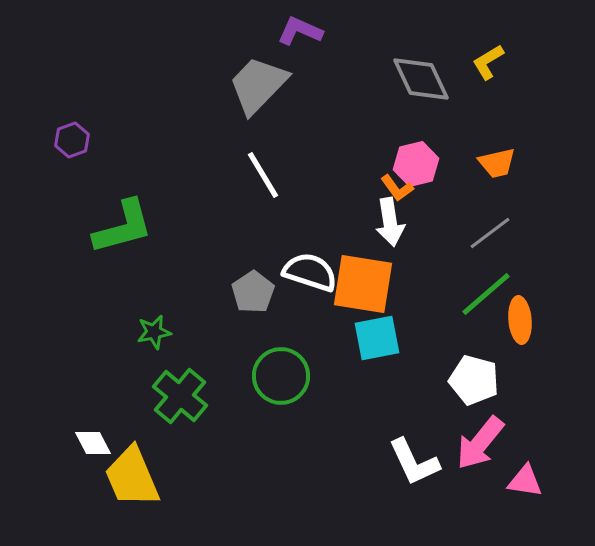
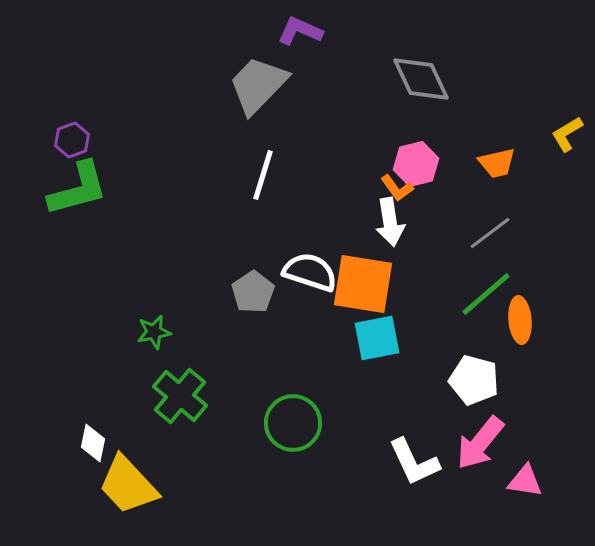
yellow L-shape: moved 79 px right, 72 px down
white line: rotated 48 degrees clockwise
green L-shape: moved 45 px left, 38 px up
green circle: moved 12 px right, 47 px down
white diamond: rotated 39 degrees clockwise
yellow trapezoid: moved 4 px left, 8 px down; rotated 20 degrees counterclockwise
